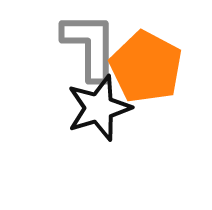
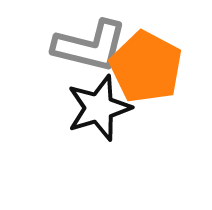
gray L-shape: rotated 104 degrees clockwise
